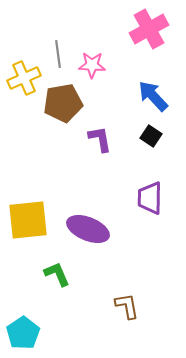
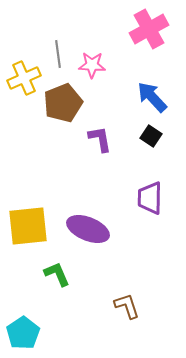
blue arrow: moved 1 px left, 1 px down
brown pentagon: rotated 12 degrees counterclockwise
yellow square: moved 6 px down
brown L-shape: rotated 8 degrees counterclockwise
